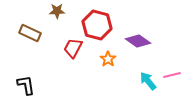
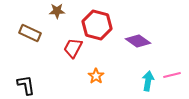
orange star: moved 12 px left, 17 px down
cyan arrow: rotated 48 degrees clockwise
